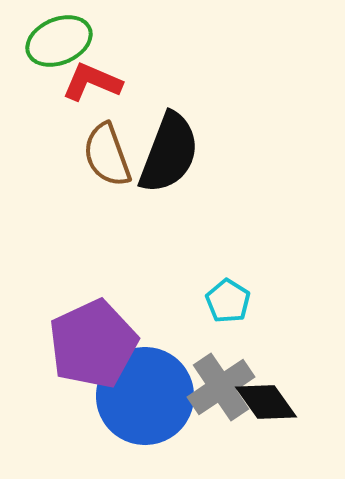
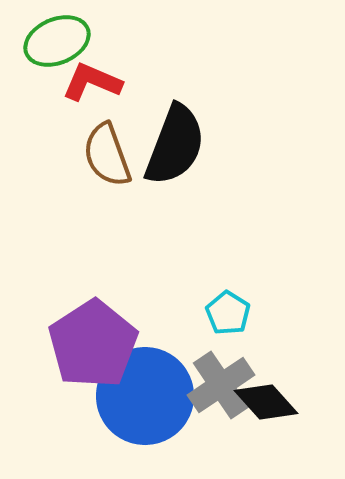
green ellipse: moved 2 px left
black semicircle: moved 6 px right, 8 px up
cyan pentagon: moved 12 px down
purple pentagon: rotated 8 degrees counterclockwise
gray cross: moved 2 px up
black diamond: rotated 6 degrees counterclockwise
